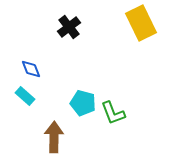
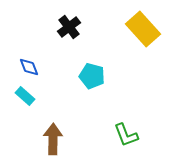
yellow rectangle: moved 2 px right, 6 px down; rotated 16 degrees counterclockwise
blue diamond: moved 2 px left, 2 px up
cyan pentagon: moved 9 px right, 27 px up
green L-shape: moved 13 px right, 22 px down
brown arrow: moved 1 px left, 2 px down
